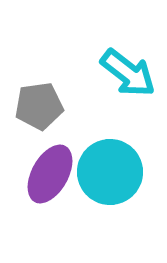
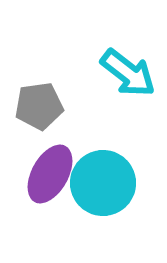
cyan circle: moved 7 px left, 11 px down
